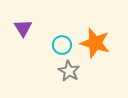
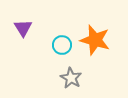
orange star: moved 3 px up
gray star: moved 2 px right, 7 px down
